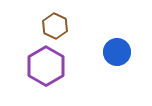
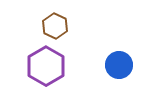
blue circle: moved 2 px right, 13 px down
